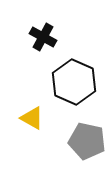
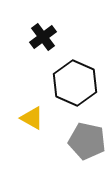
black cross: rotated 24 degrees clockwise
black hexagon: moved 1 px right, 1 px down
